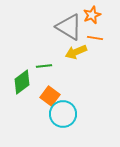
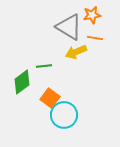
orange star: rotated 12 degrees clockwise
orange square: moved 2 px down
cyan circle: moved 1 px right, 1 px down
